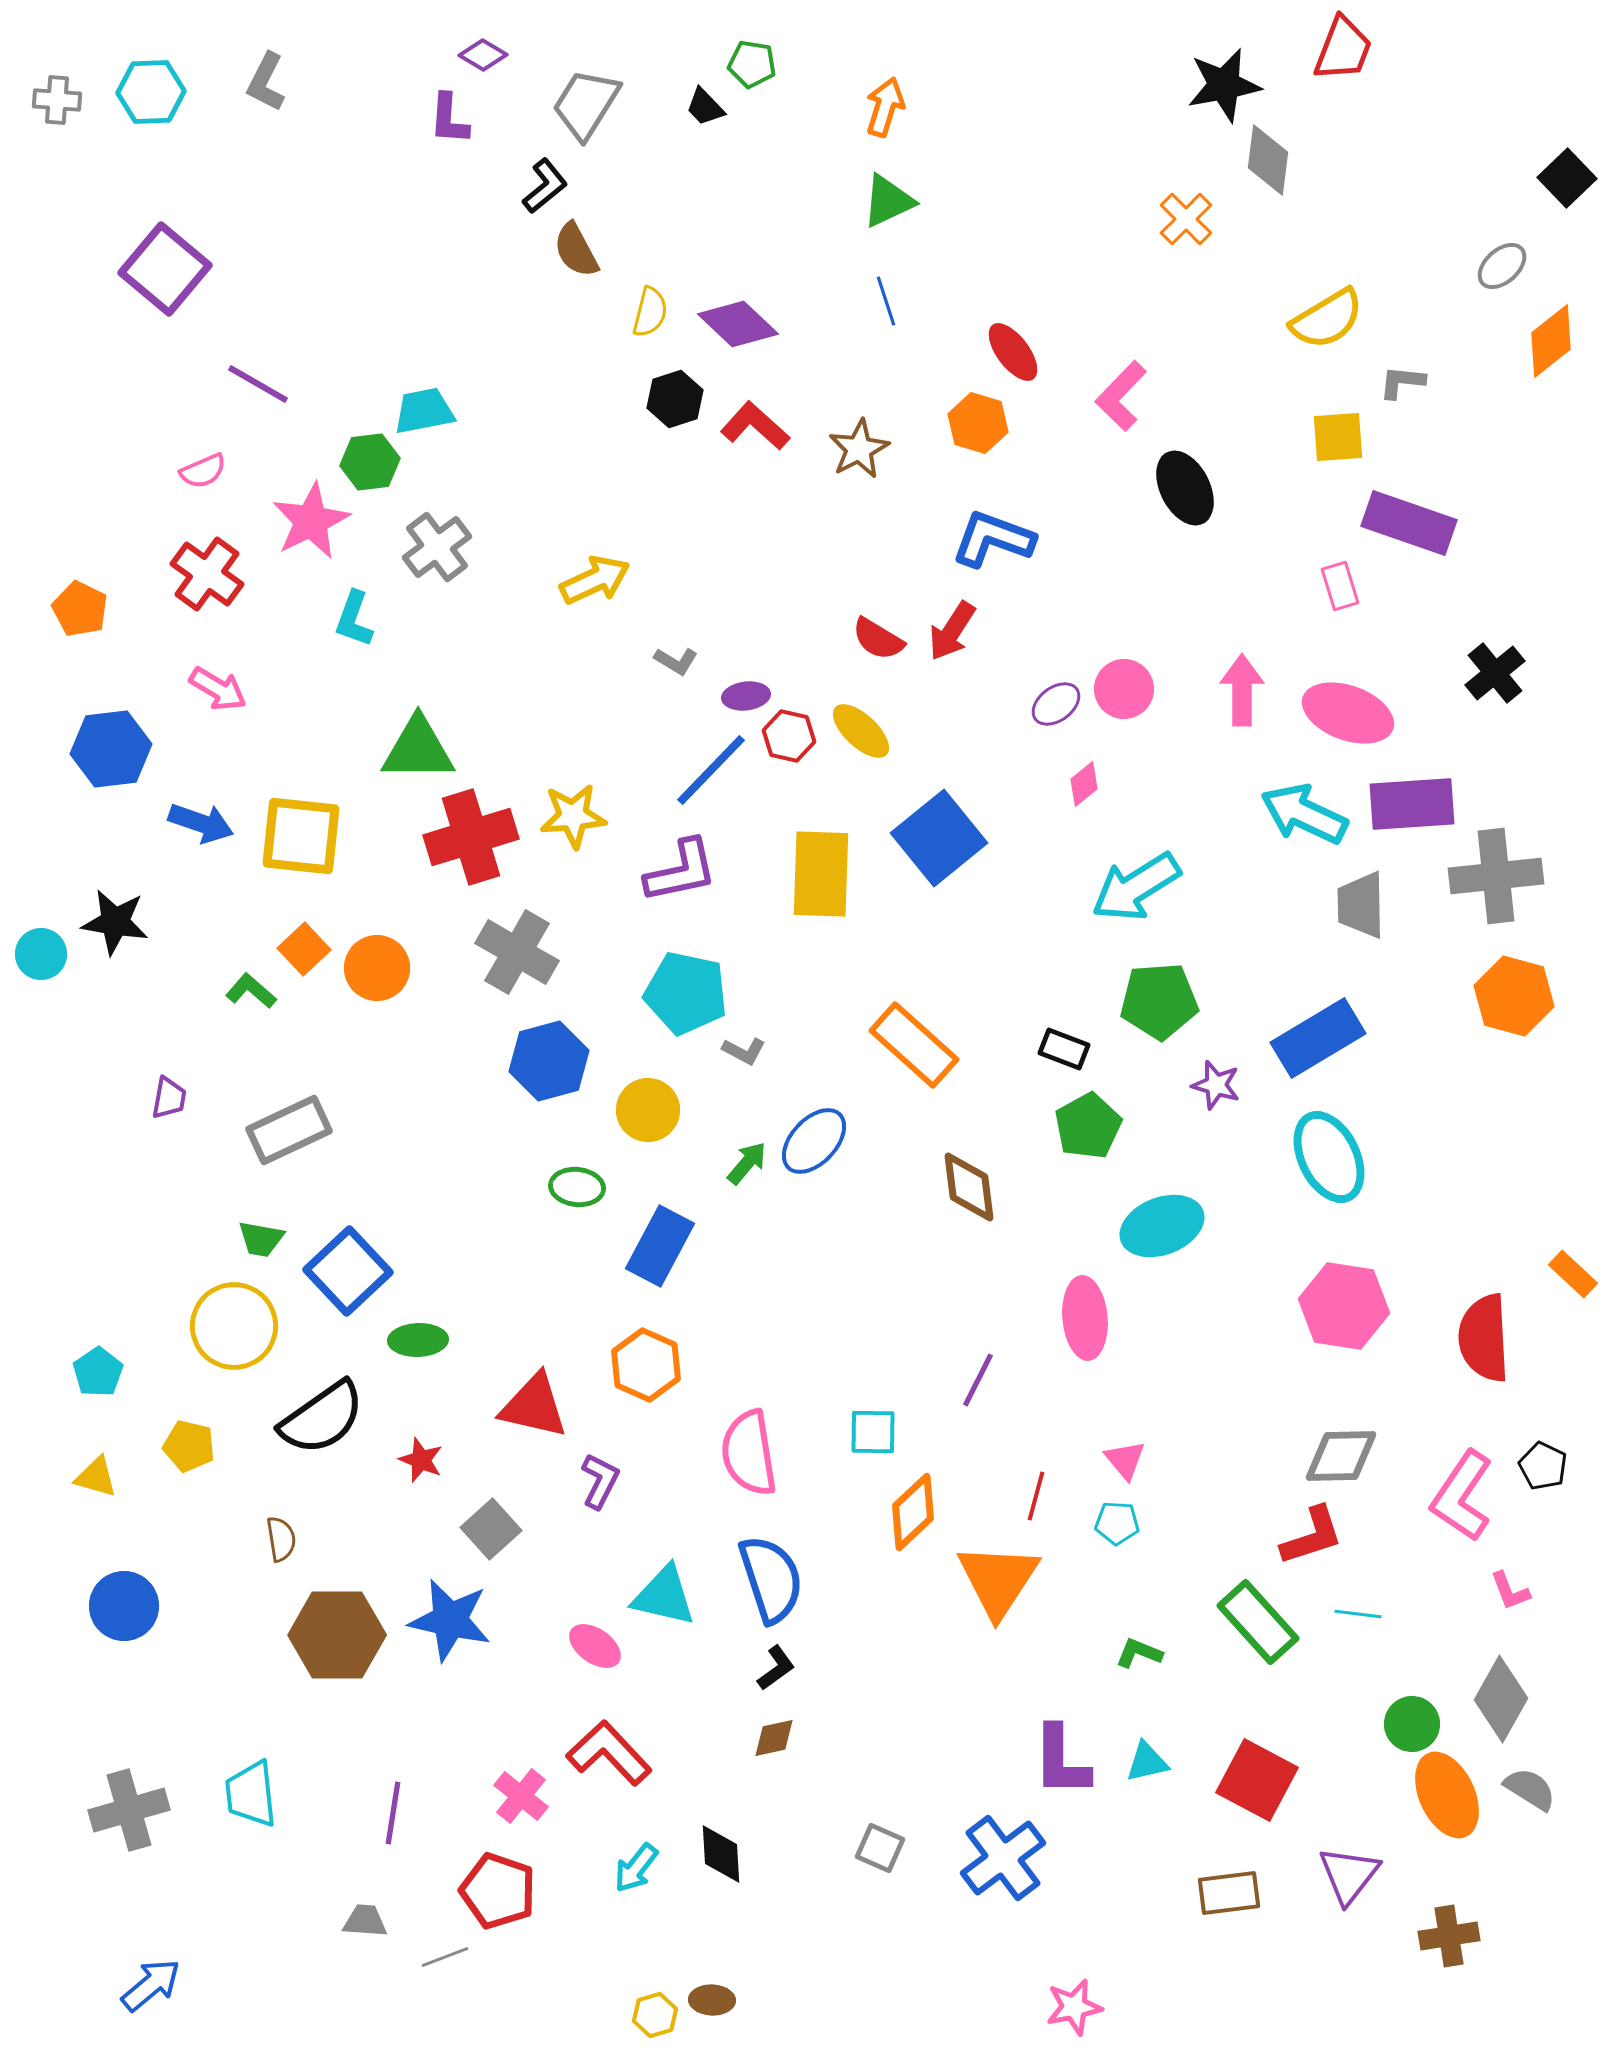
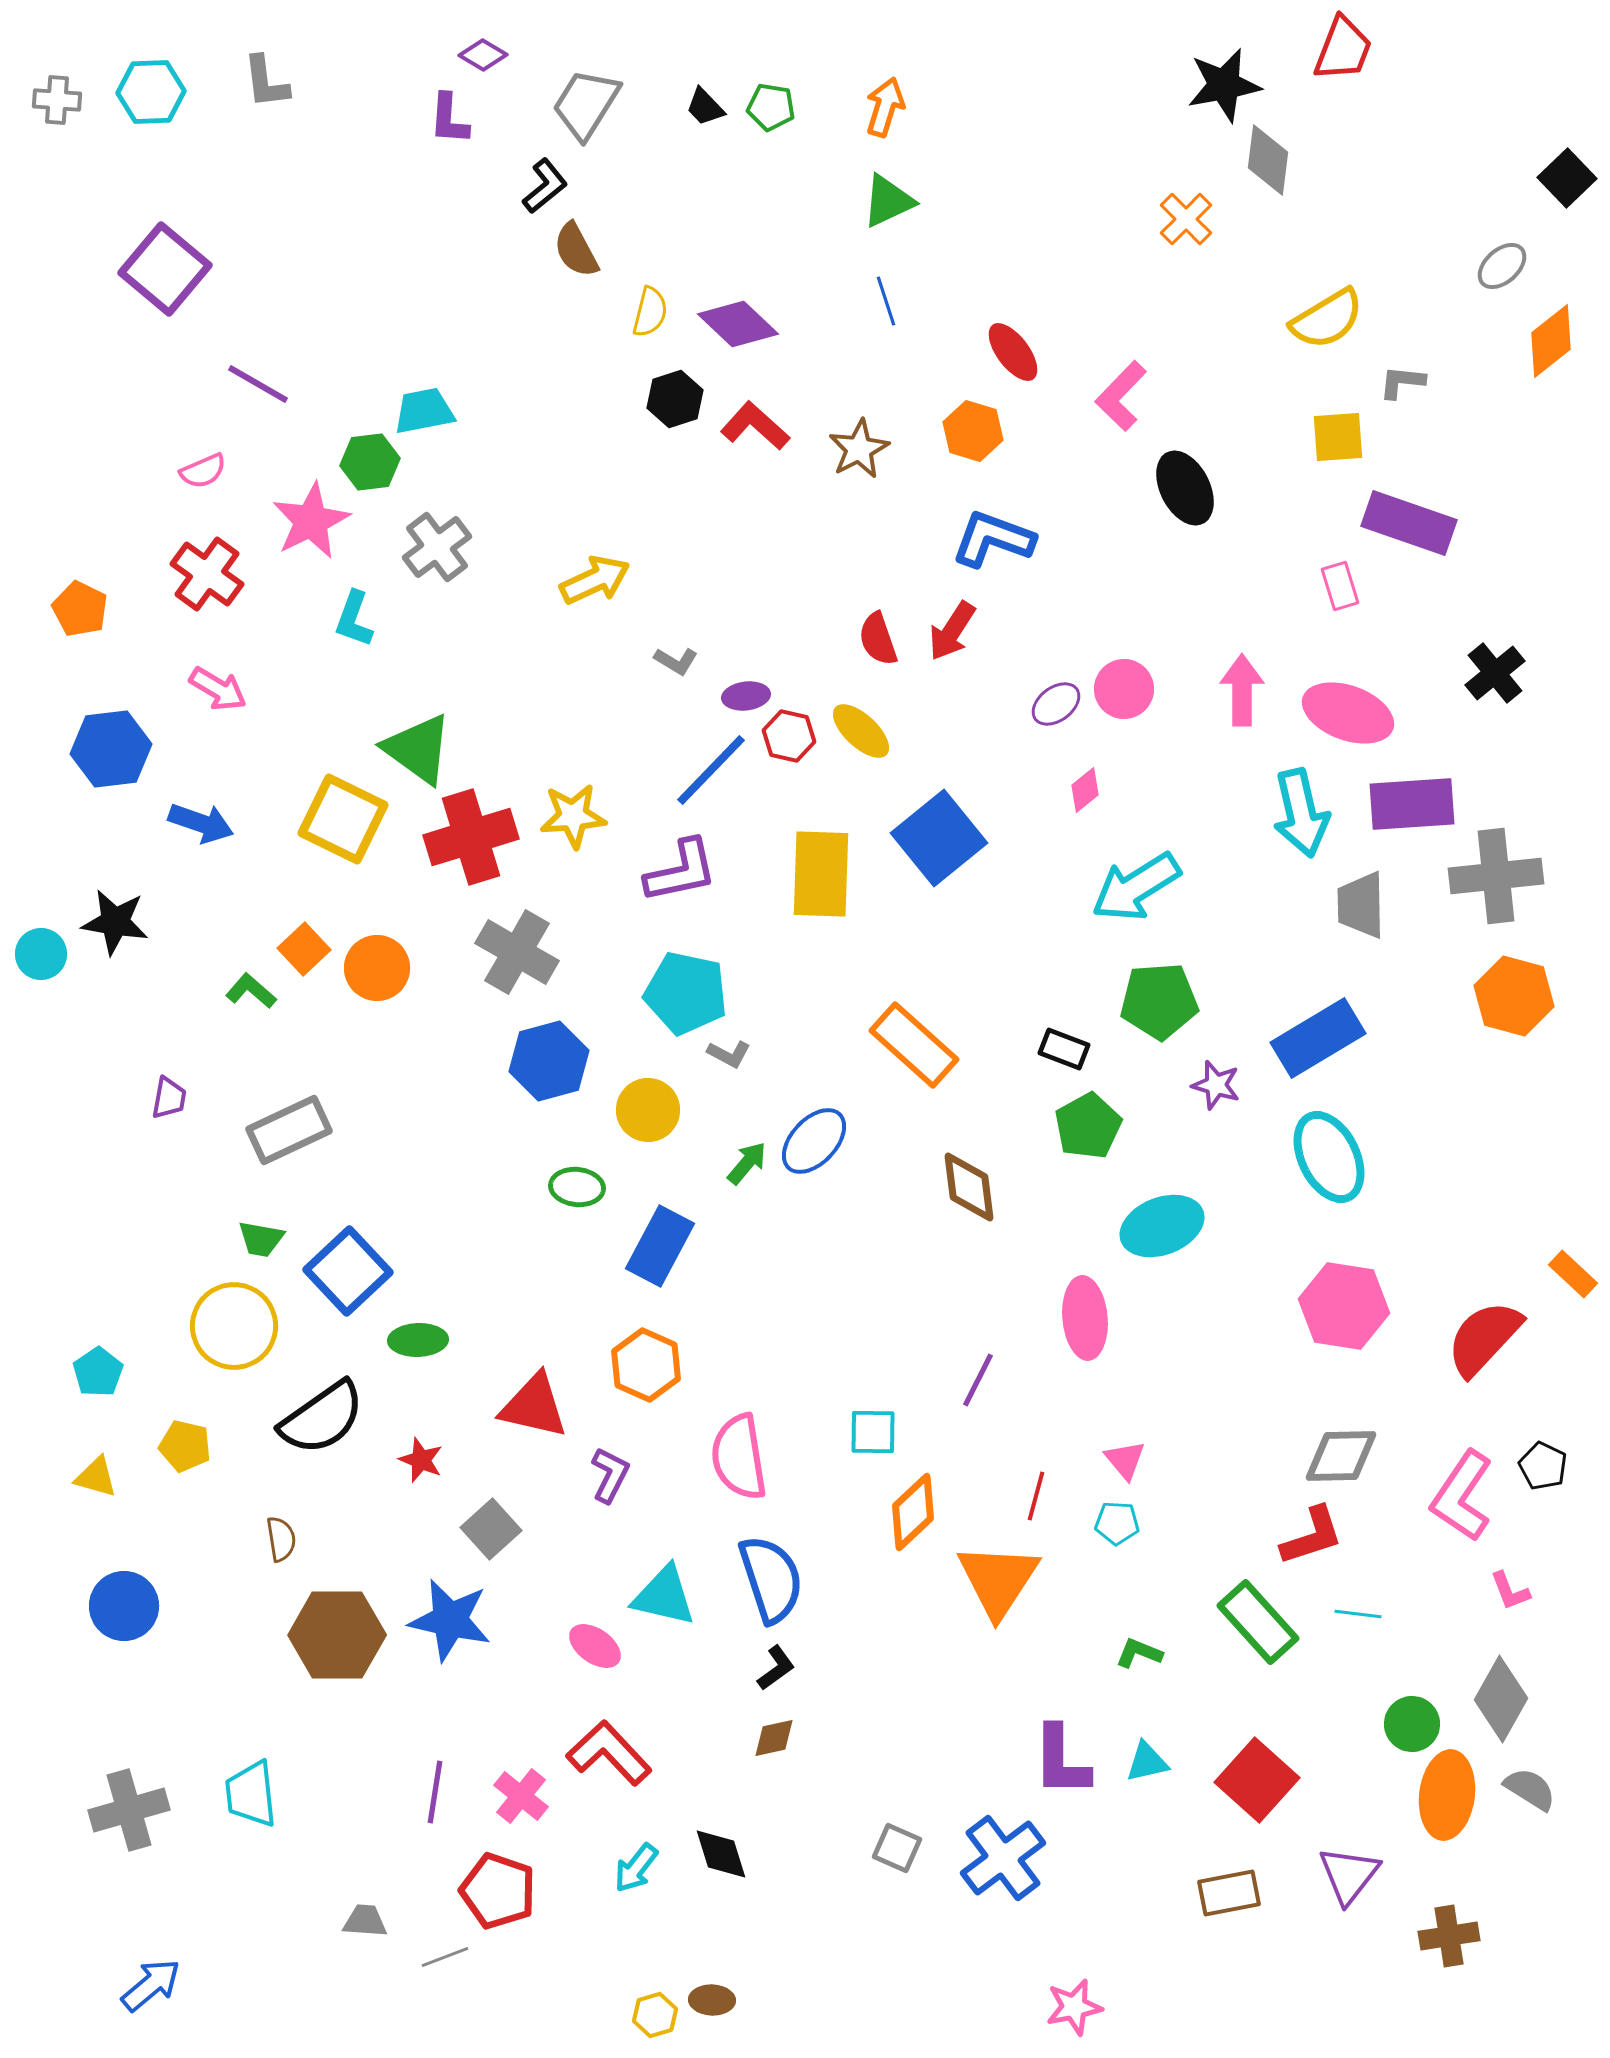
green pentagon at (752, 64): moved 19 px right, 43 px down
gray L-shape at (266, 82): rotated 34 degrees counterclockwise
orange hexagon at (978, 423): moved 5 px left, 8 px down
red semicircle at (878, 639): rotated 40 degrees clockwise
green triangle at (418, 749): rotated 36 degrees clockwise
pink diamond at (1084, 784): moved 1 px right, 6 px down
cyan arrow at (1304, 814): moved 3 px left, 1 px up; rotated 128 degrees counterclockwise
yellow square at (301, 836): moved 42 px right, 17 px up; rotated 20 degrees clockwise
gray L-shape at (744, 1051): moved 15 px left, 3 px down
red semicircle at (1484, 1338): rotated 46 degrees clockwise
yellow pentagon at (189, 1446): moved 4 px left
pink semicircle at (749, 1453): moved 10 px left, 4 px down
purple L-shape at (600, 1481): moved 10 px right, 6 px up
red square at (1257, 1780): rotated 14 degrees clockwise
orange ellipse at (1447, 1795): rotated 32 degrees clockwise
purple line at (393, 1813): moved 42 px right, 21 px up
gray square at (880, 1848): moved 17 px right
black diamond at (721, 1854): rotated 14 degrees counterclockwise
brown rectangle at (1229, 1893): rotated 4 degrees counterclockwise
